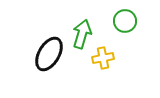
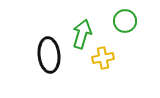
black ellipse: moved 1 px down; rotated 36 degrees counterclockwise
